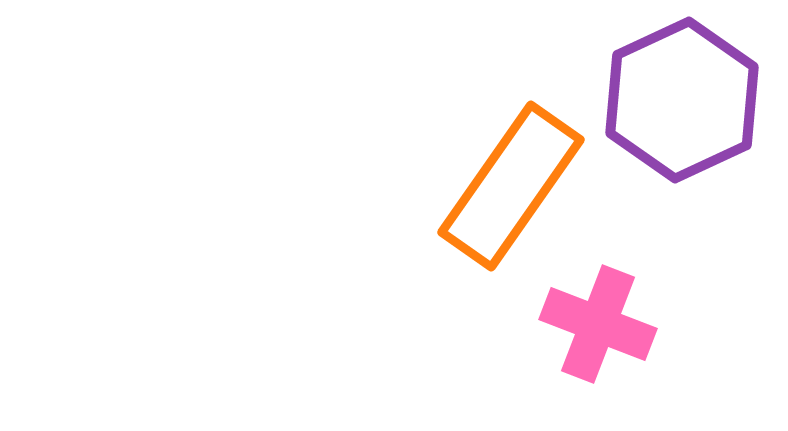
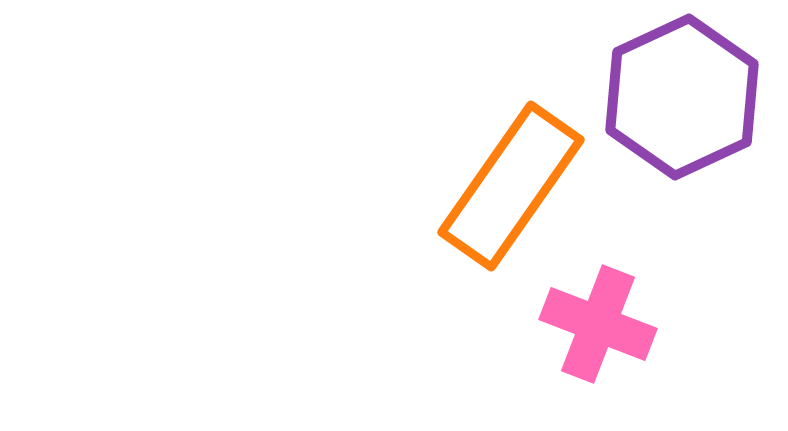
purple hexagon: moved 3 px up
